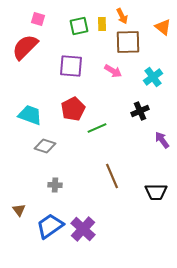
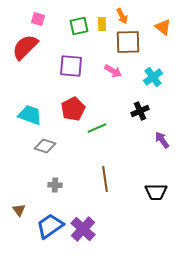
brown line: moved 7 px left, 3 px down; rotated 15 degrees clockwise
